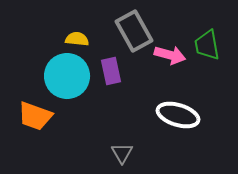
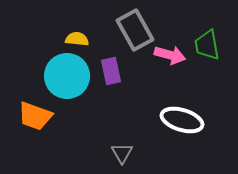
gray rectangle: moved 1 px right, 1 px up
white ellipse: moved 4 px right, 5 px down
